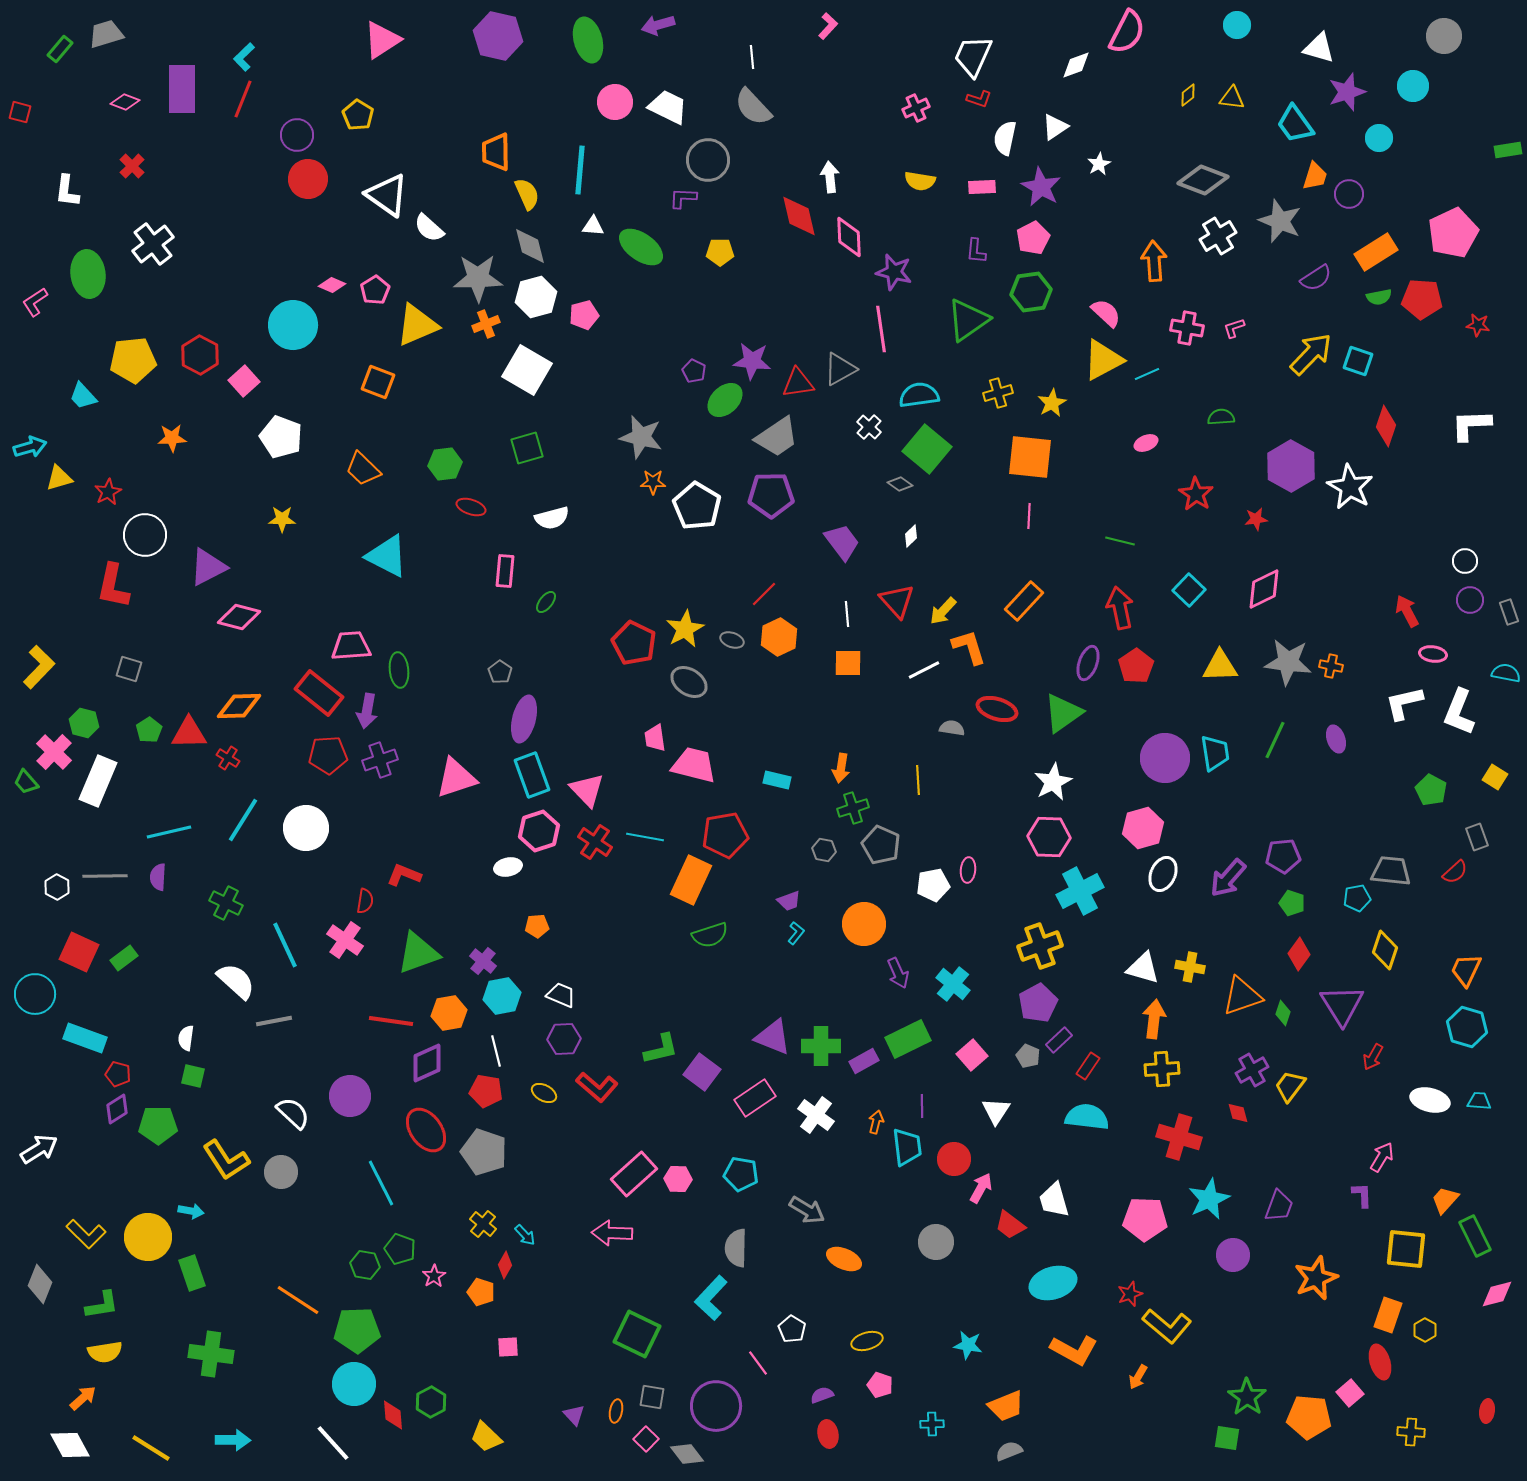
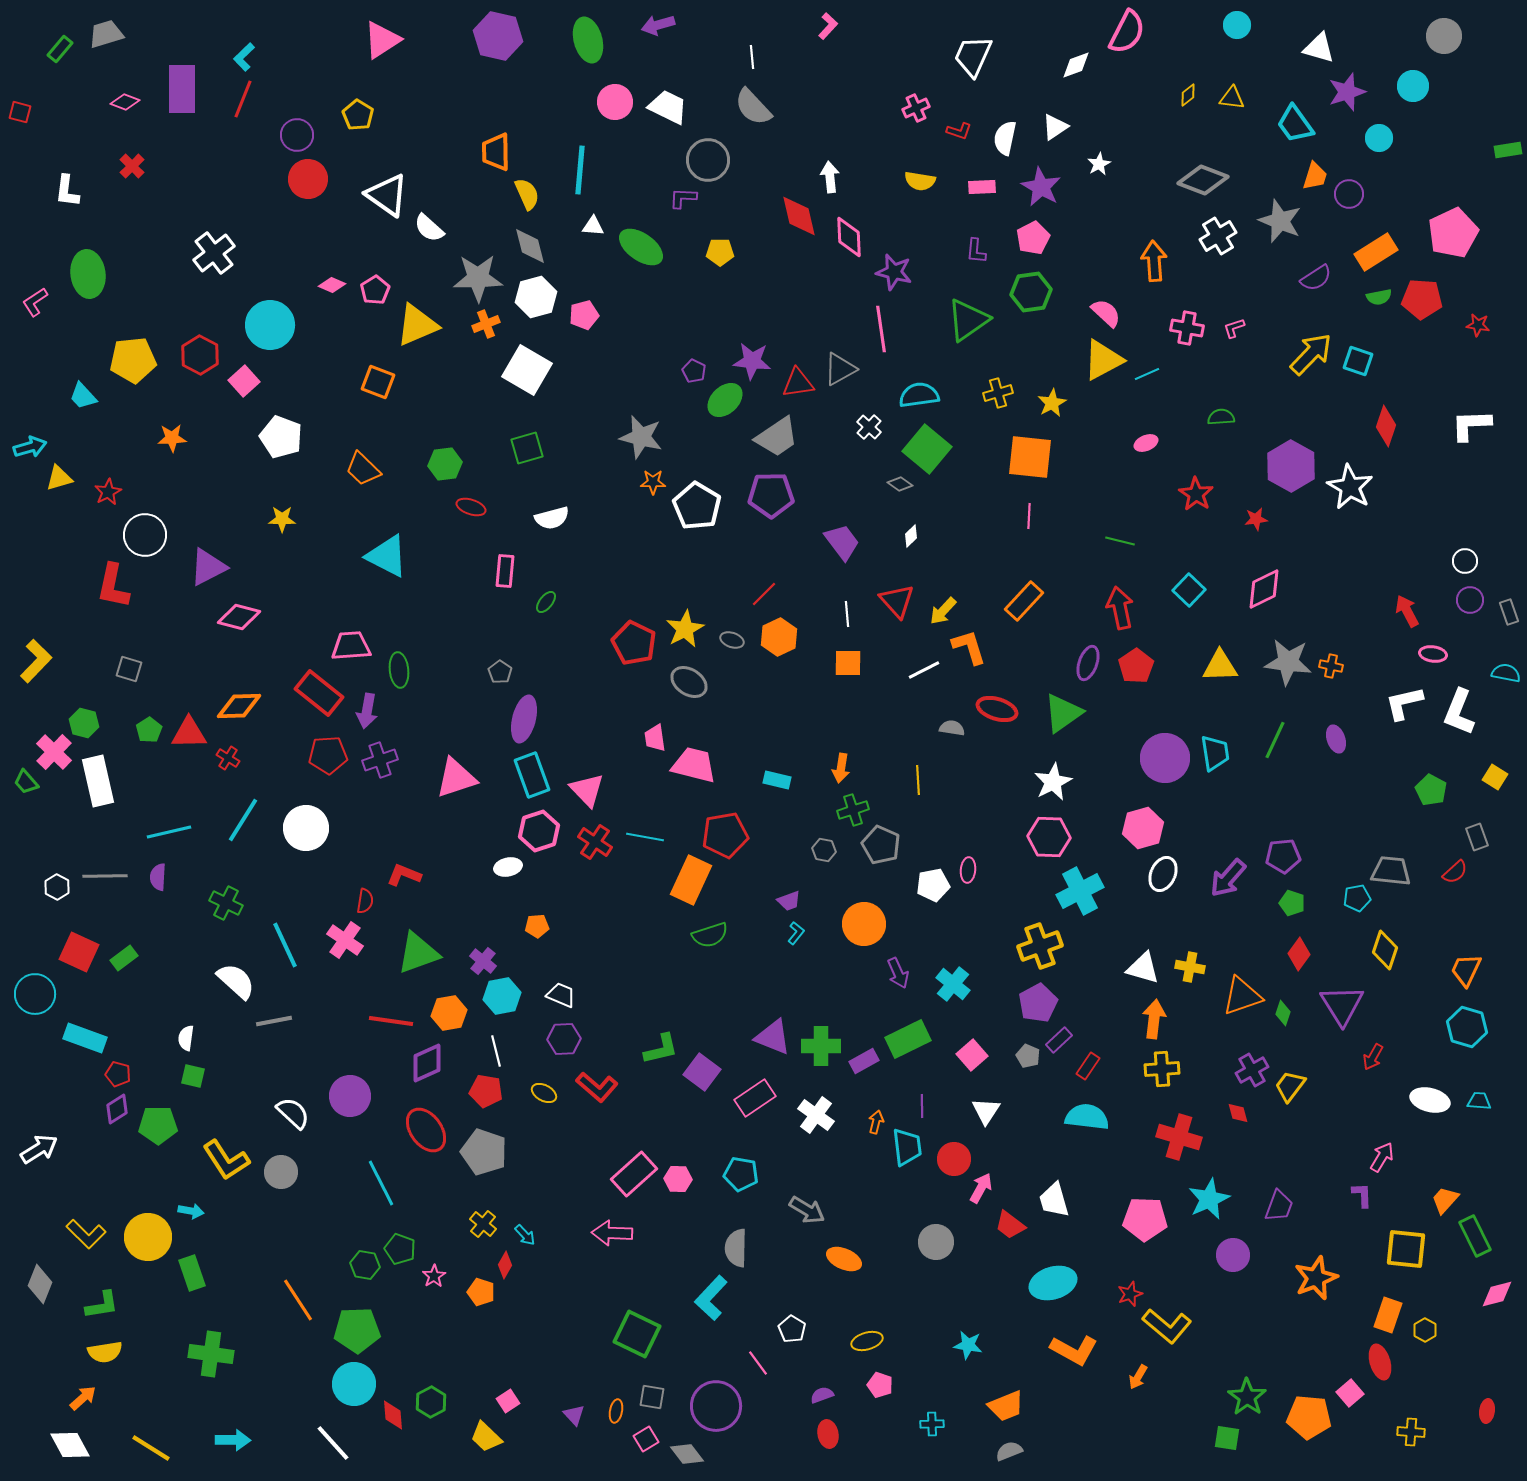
red L-shape at (979, 99): moved 20 px left, 32 px down
white cross at (153, 244): moved 61 px right, 9 px down
cyan circle at (293, 325): moved 23 px left
yellow L-shape at (39, 667): moved 3 px left, 6 px up
white rectangle at (98, 781): rotated 36 degrees counterclockwise
green cross at (853, 808): moved 2 px down
white triangle at (996, 1111): moved 10 px left
orange line at (298, 1300): rotated 24 degrees clockwise
pink square at (508, 1347): moved 54 px down; rotated 30 degrees counterclockwise
pink square at (646, 1439): rotated 15 degrees clockwise
